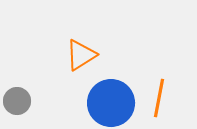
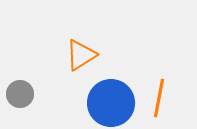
gray circle: moved 3 px right, 7 px up
